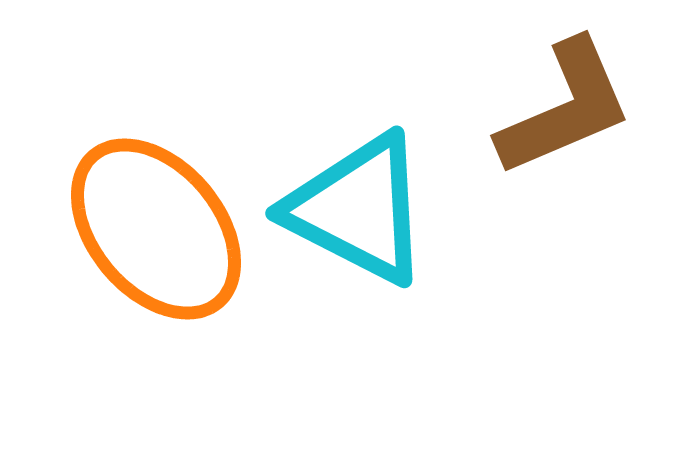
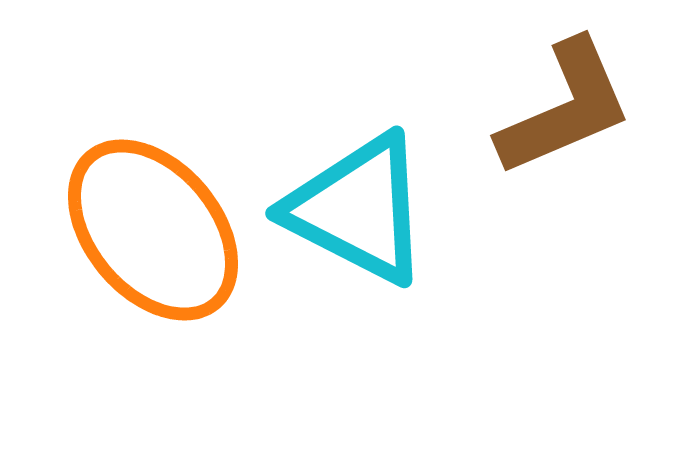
orange ellipse: moved 3 px left, 1 px down
